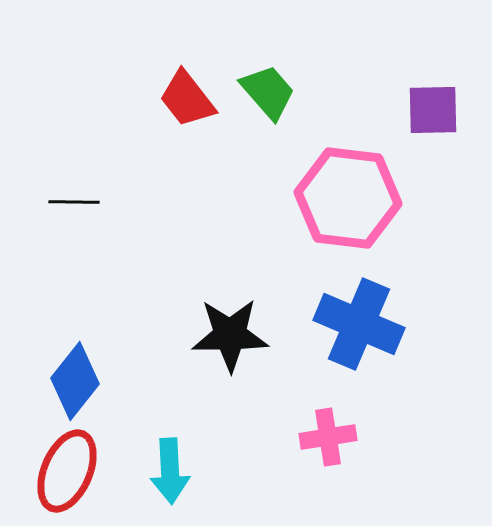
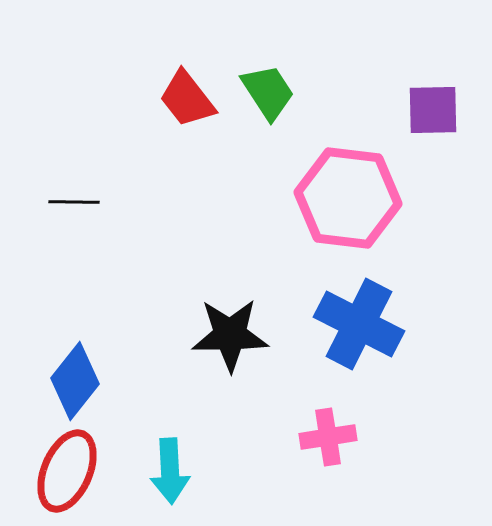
green trapezoid: rotated 8 degrees clockwise
blue cross: rotated 4 degrees clockwise
